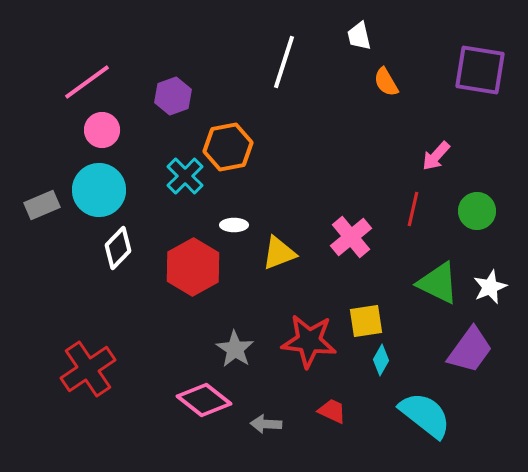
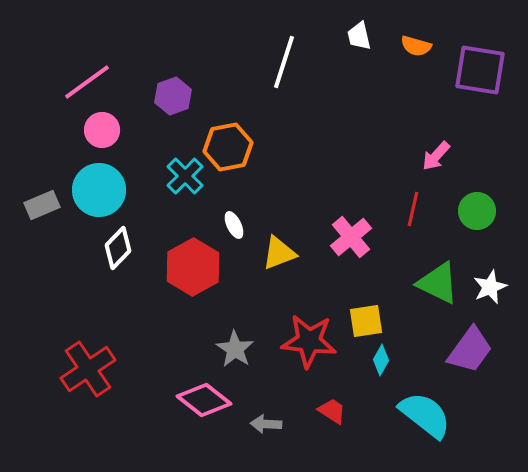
orange semicircle: moved 30 px right, 36 px up; rotated 44 degrees counterclockwise
white ellipse: rotated 64 degrees clockwise
red trapezoid: rotated 8 degrees clockwise
